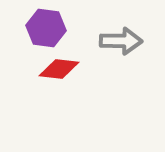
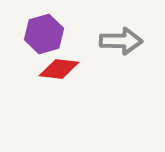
purple hexagon: moved 2 px left, 6 px down; rotated 24 degrees counterclockwise
